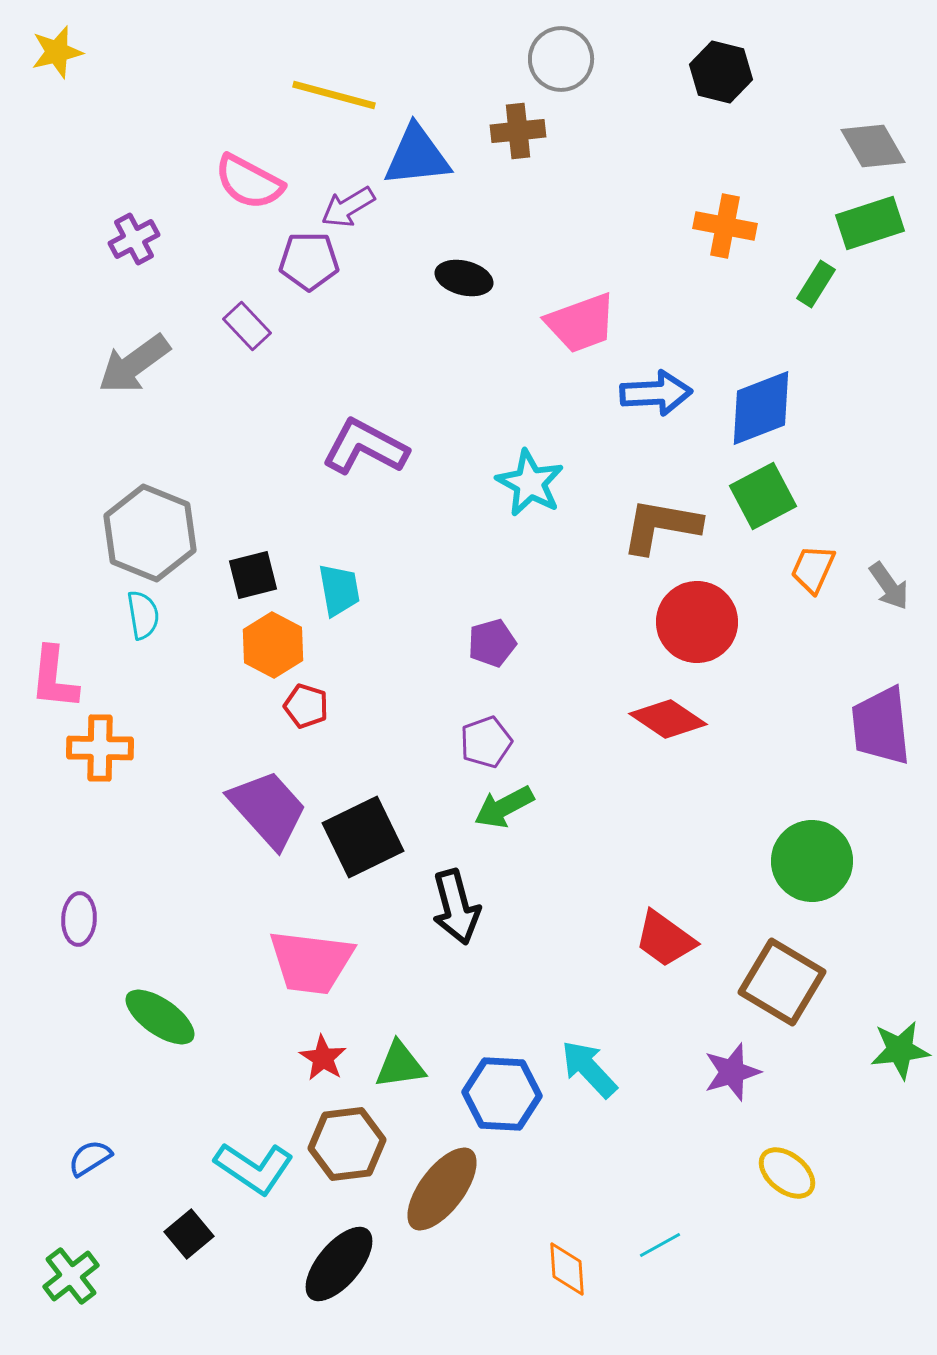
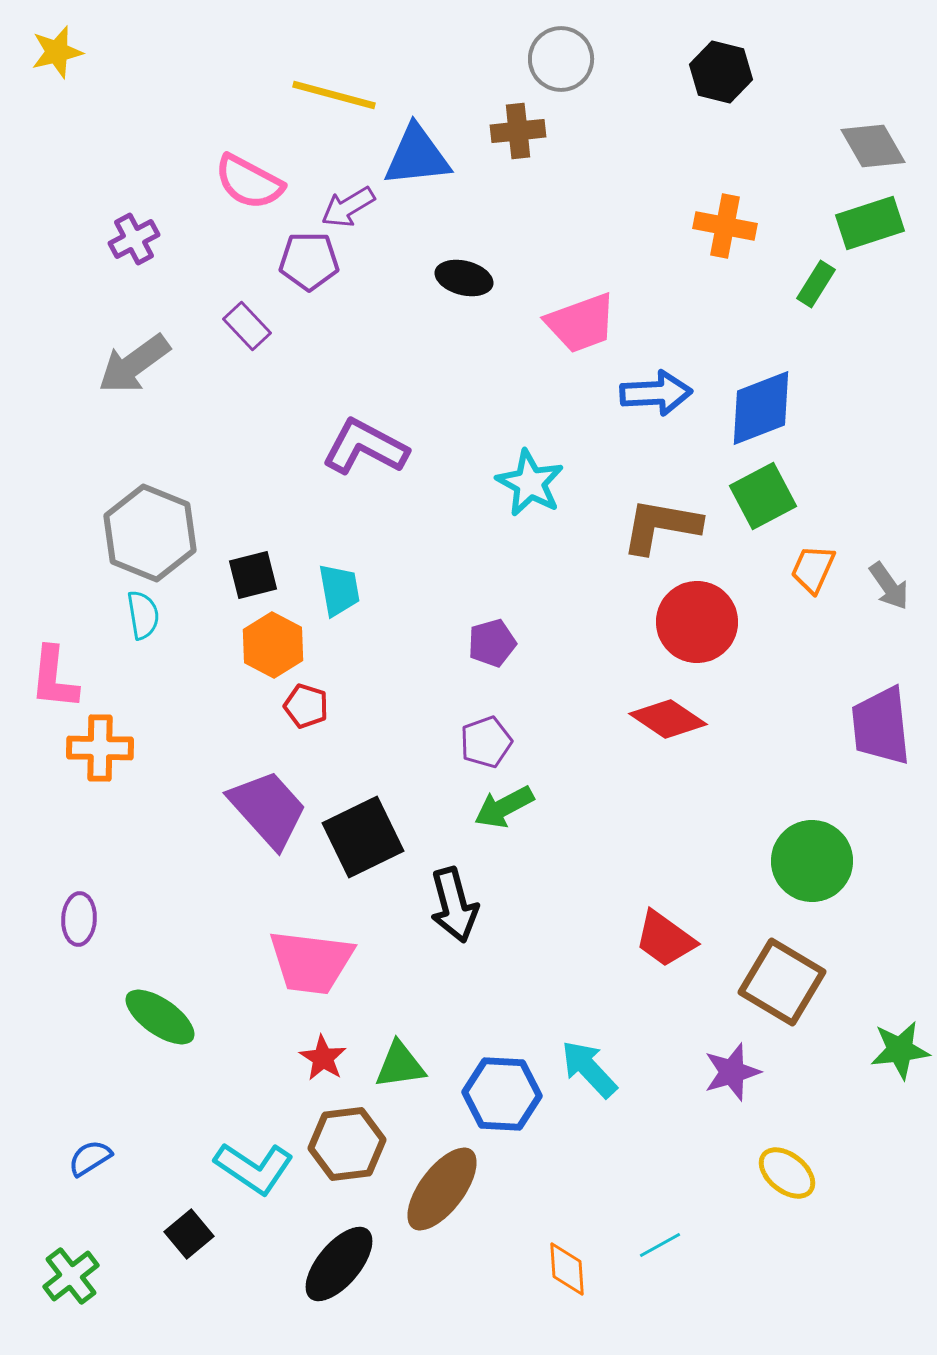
black arrow at (456, 907): moved 2 px left, 2 px up
